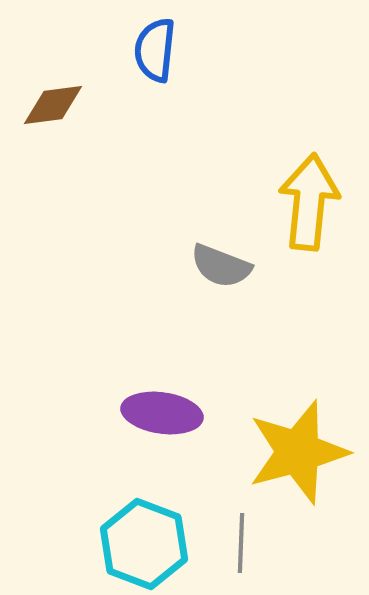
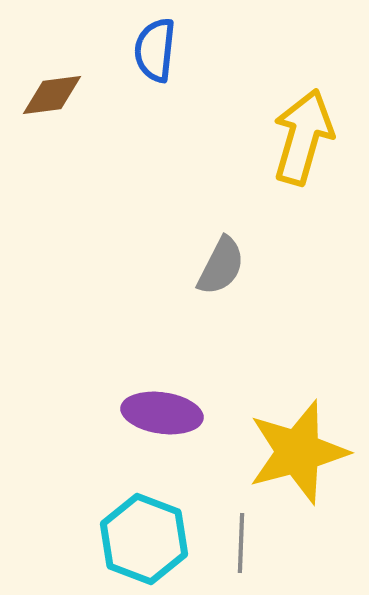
brown diamond: moved 1 px left, 10 px up
yellow arrow: moved 6 px left, 65 px up; rotated 10 degrees clockwise
gray semicircle: rotated 84 degrees counterclockwise
cyan hexagon: moved 5 px up
